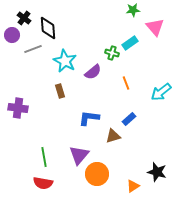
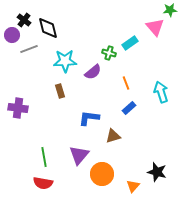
green star: moved 37 px right
black cross: moved 2 px down
black diamond: rotated 10 degrees counterclockwise
gray line: moved 4 px left
green cross: moved 3 px left
cyan star: rotated 30 degrees counterclockwise
cyan arrow: rotated 110 degrees clockwise
blue rectangle: moved 11 px up
orange circle: moved 5 px right
orange triangle: rotated 16 degrees counterclockwise
